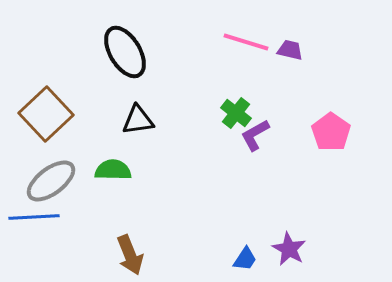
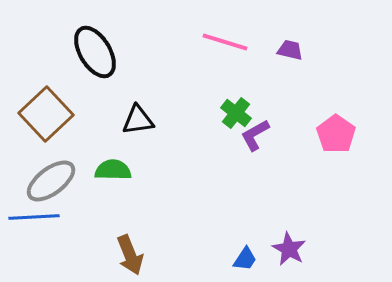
pink line: moved 21 px left
black ellipse: moved 30 px left
pink pentagon: moved 5 px right, 2 px down
